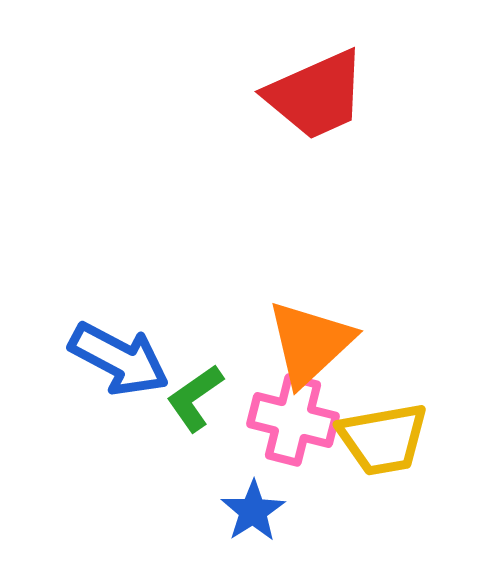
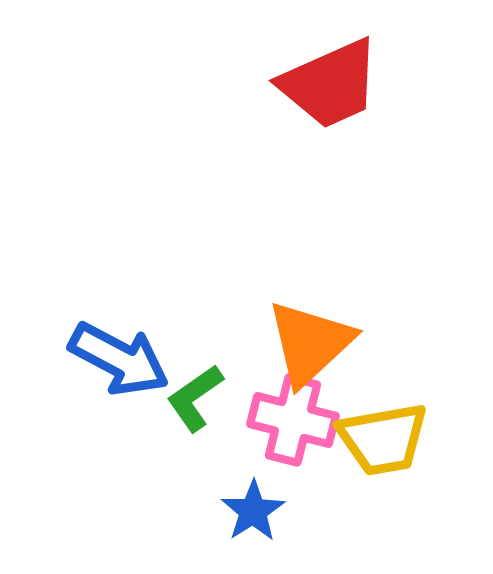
red trapezoid: moved 14 px right, 11 px up
